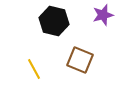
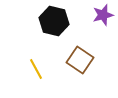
brown square: rotated 12 degrees clockwise
yellow line: moved 2 px right
